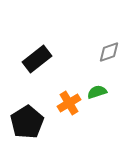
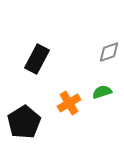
black rectangle: rotated 24 degrees counterclockwise
green semicircle: moved 5 px right
black pentagon: moved 3 px left
